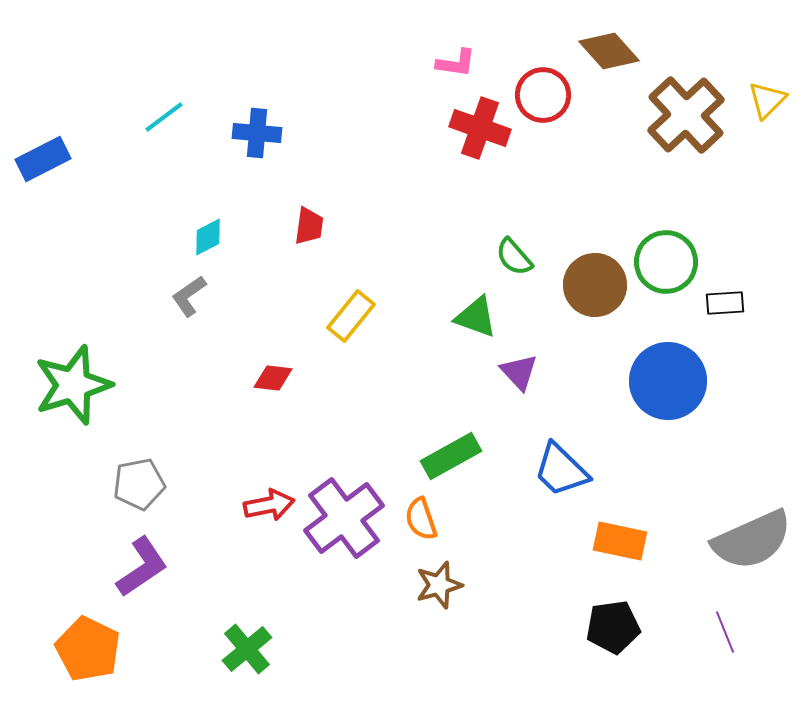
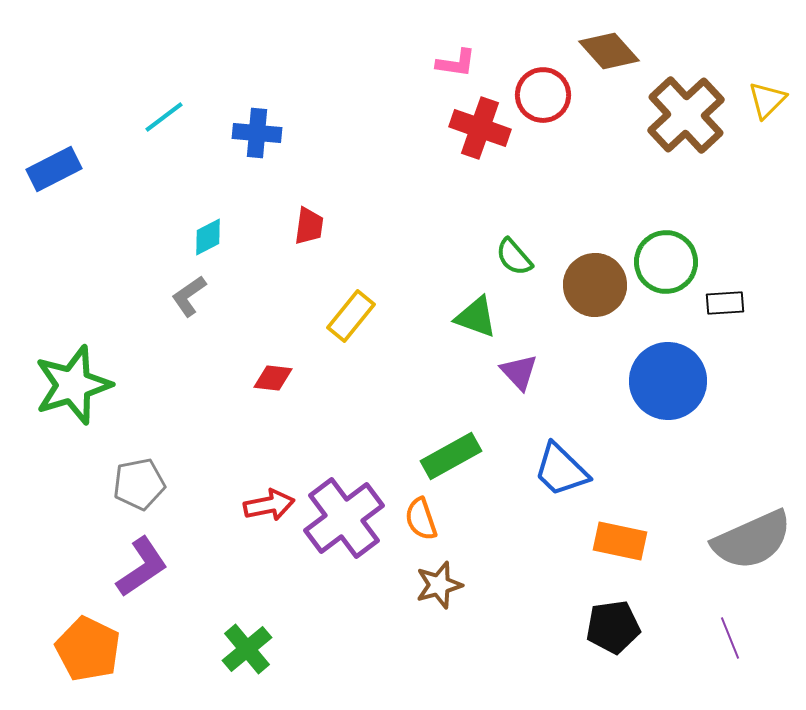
blue rectangle: moved 11 px right, 10 px down
purple line: moved 5 px right, 6 px down
